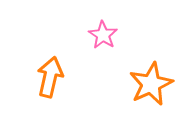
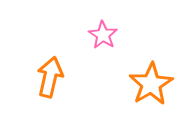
orange star: rotated 6 degrees counterclockwise
